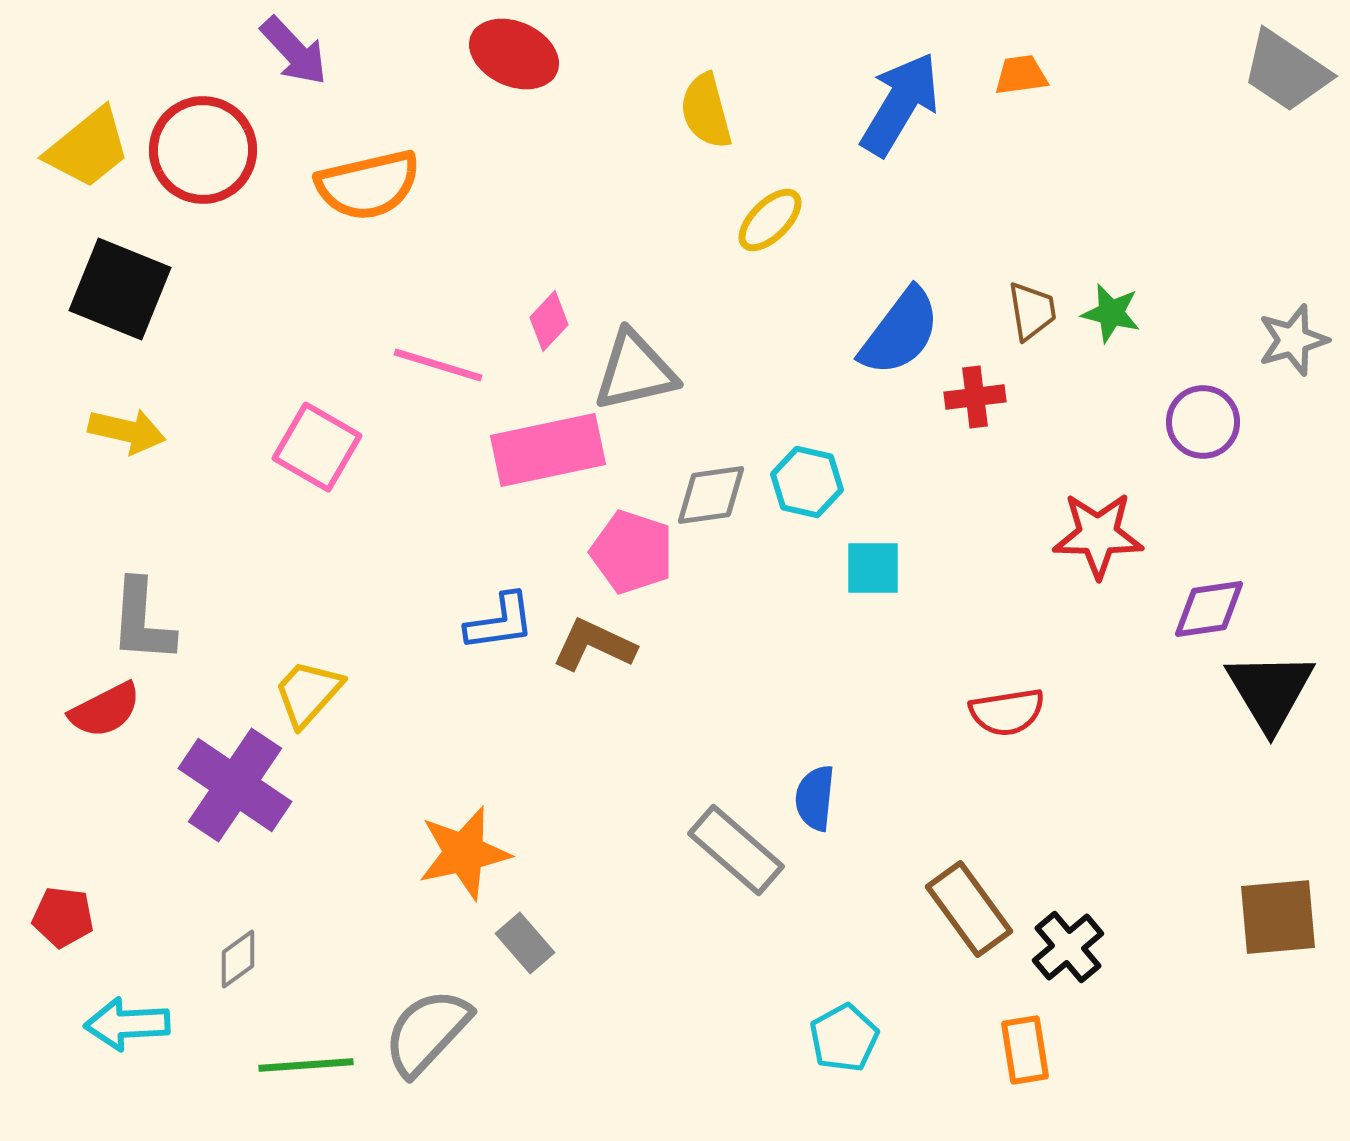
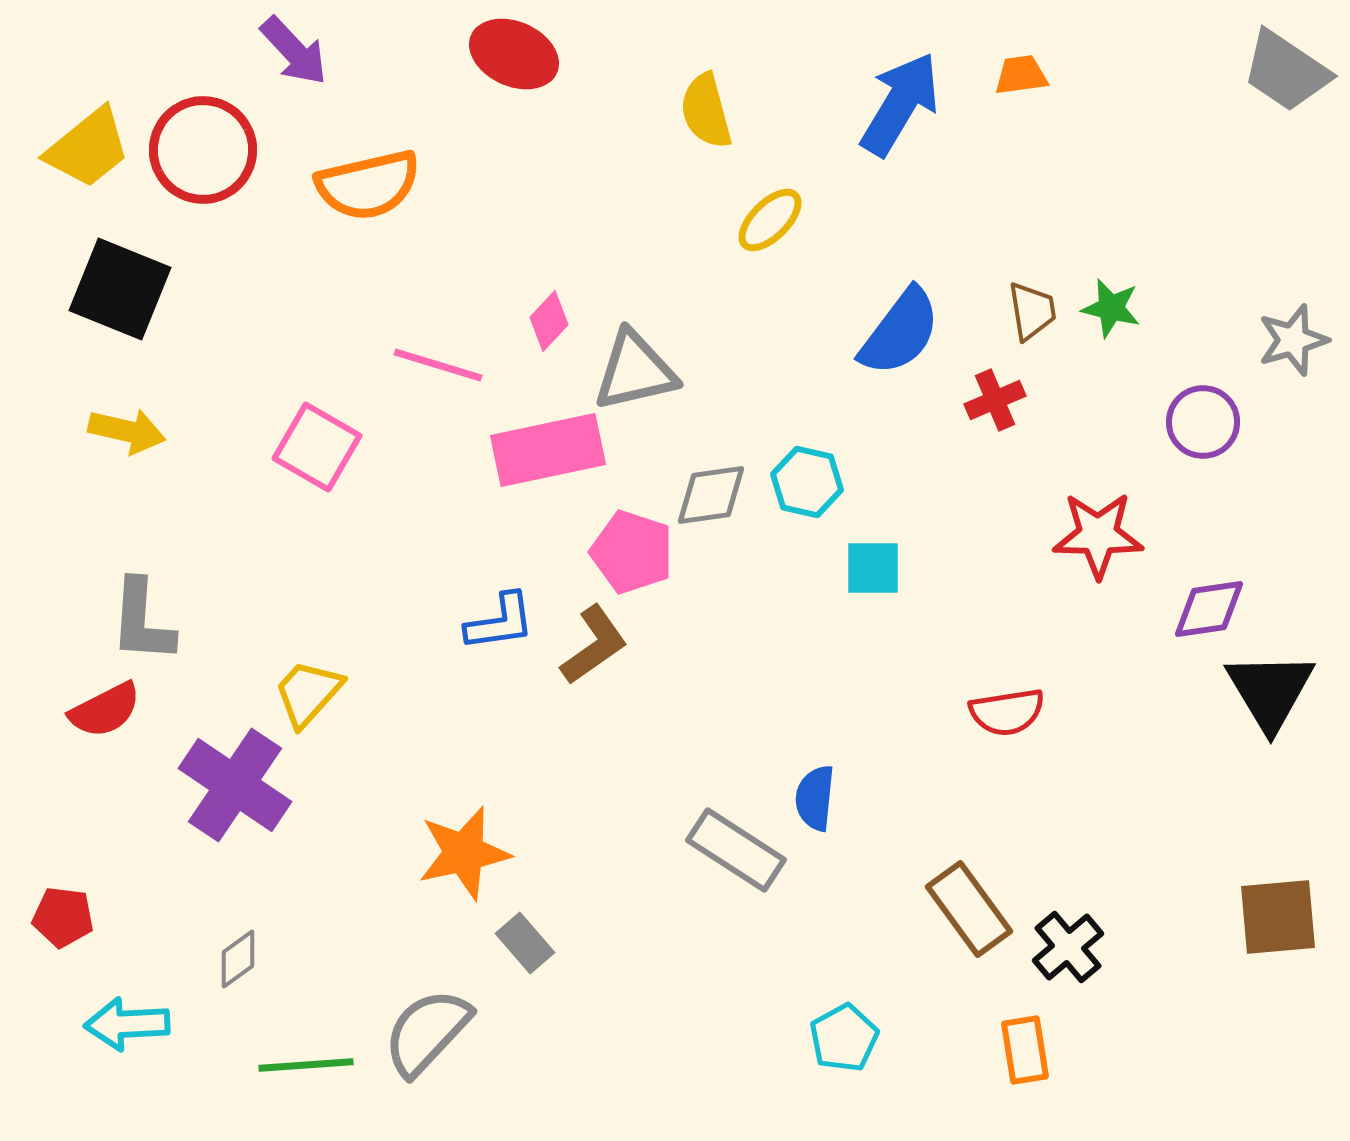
green star at (1111, 313): moved 5 px up
red cross at (975, 397): moved 20 px right, 3 px down; rotated 16 degrees counterclockwise
brown L-shape at (594, 645): rotated 120 degrees clockwise
gray rectangle at (736, 850): rotated 8 degrees counterclockwise
